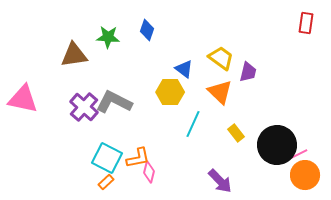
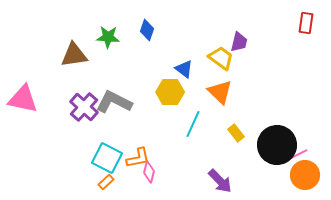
purple trapezoid: moved 9 px left, 30 px up
